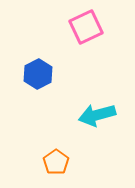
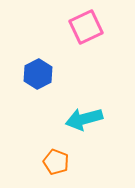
cyan arrow: moved 13 px left, 4 px down
orange pentagon: rotated 15 degrees counterclockwise
